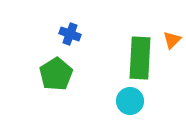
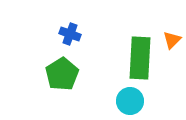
green pentagon: moved 6 px right
